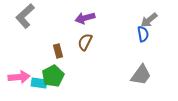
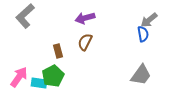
pink arrow: rotated 50 degrees counterclockwise
